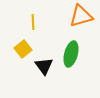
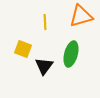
yellow line: moved 12 px right
yellow square: rotated 30 degrees counterclockwise
black triangle: rotated 12 degrees clockwise
